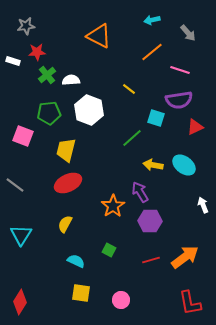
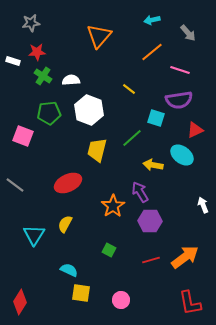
gray star: moved 5 px right, 3 px up
orange triangle: rotated 44 degrees clockwise
green cross: moved 4 px left, 1 px down; rotated 18 degrees counterclockwise
red triangle: moved 3 px down
yellow trapezoid: moved 31 px right
cyan ellipse: moved 2 px left, 10 px up
cyan triangle: moved 13 px right
cyan semicircle: moved 7 px left, 9 px down
